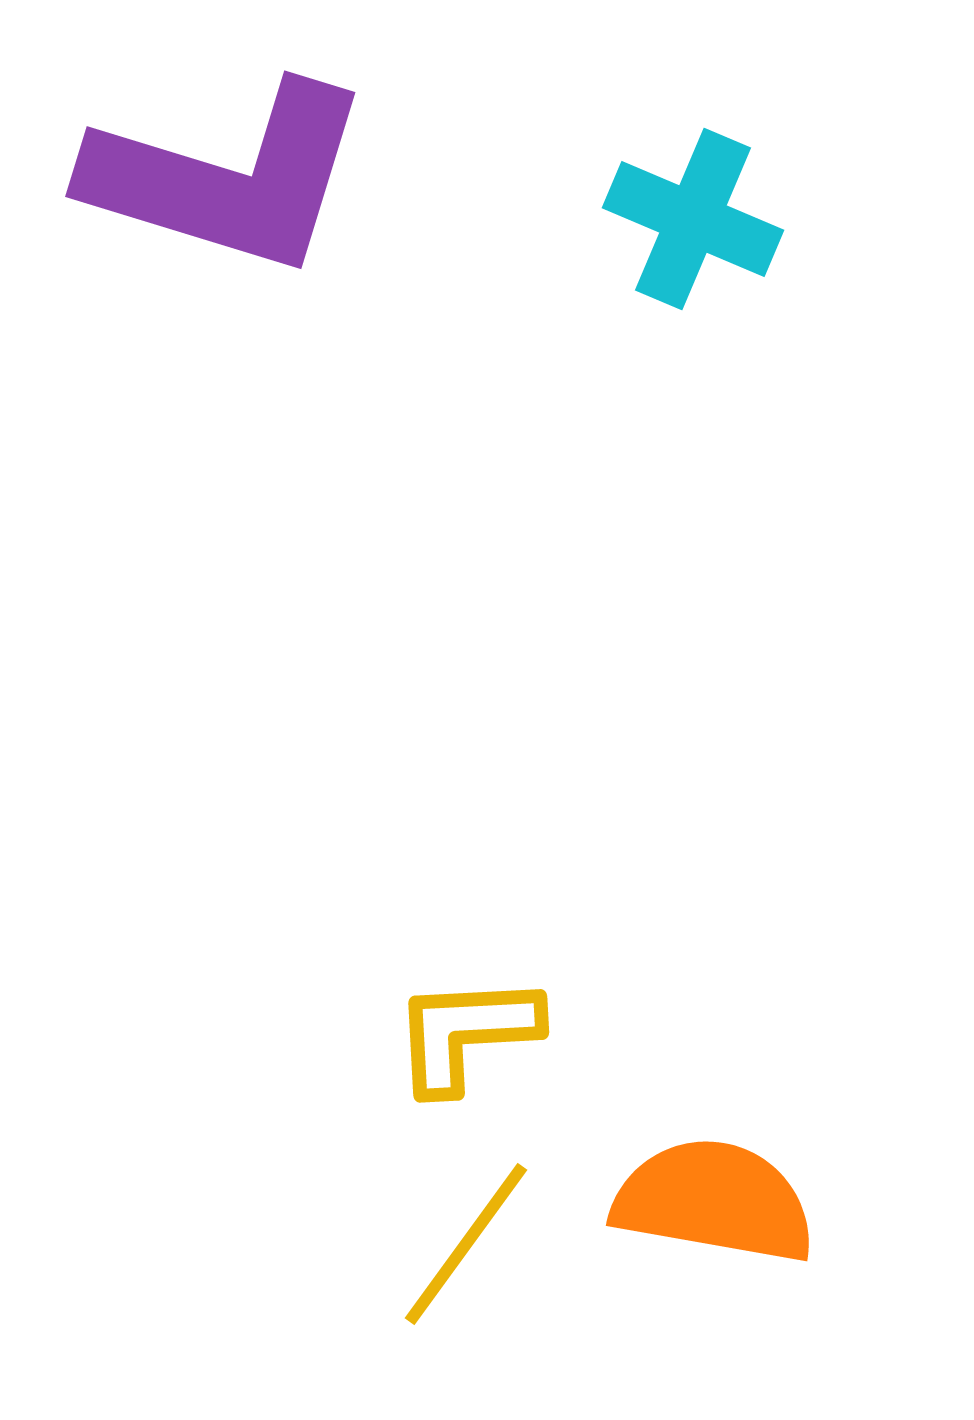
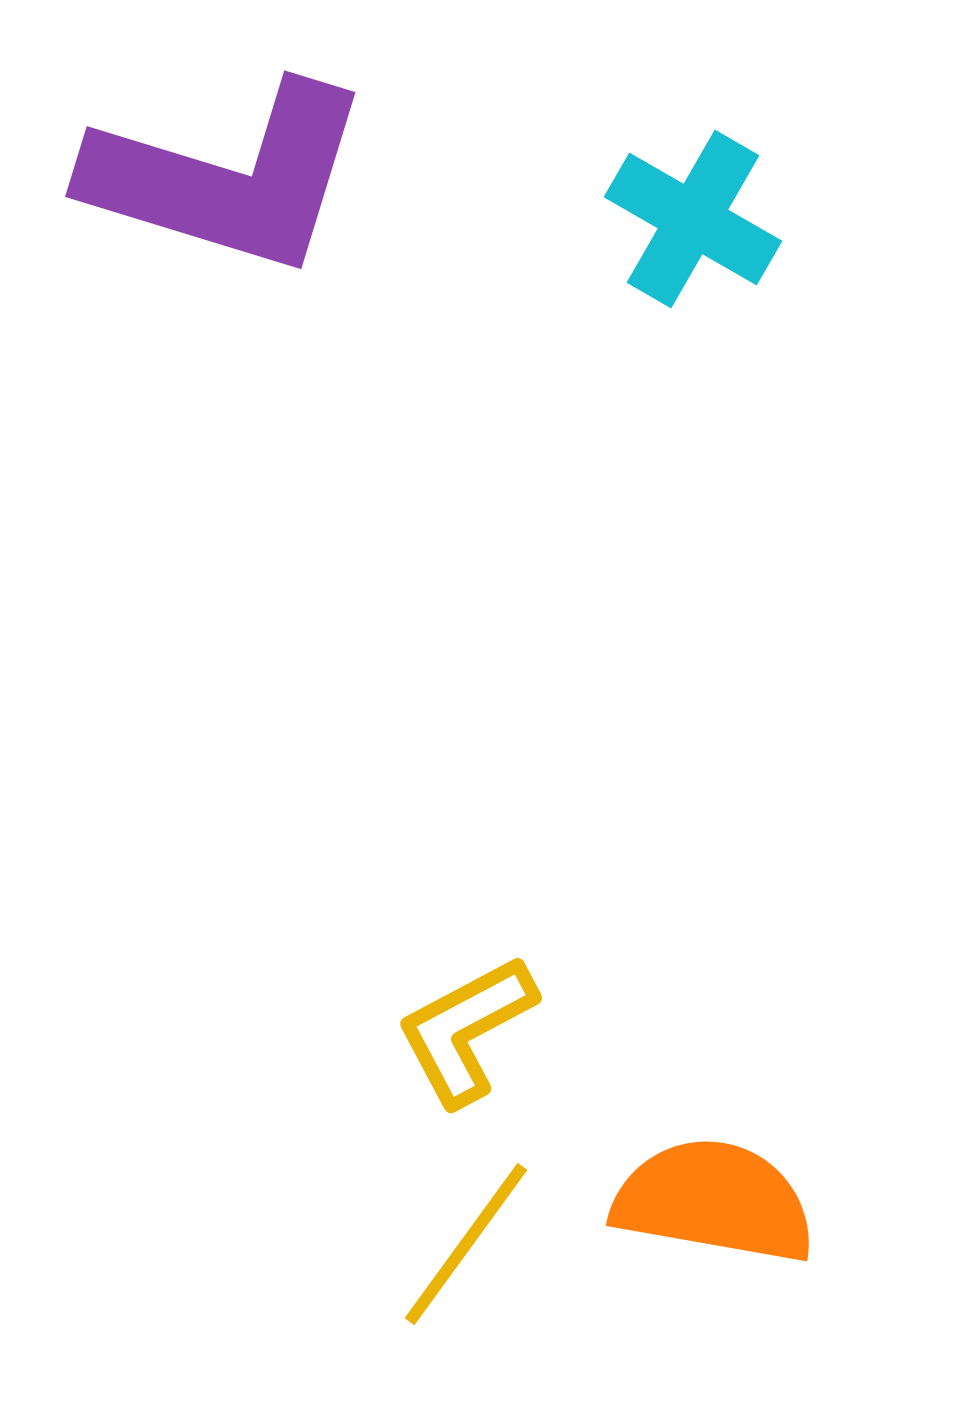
cyan cross: rotated 7 degrees clockwise
yellow L-shape: moved 3 px up; rotated 25 degrees counterclockwise
